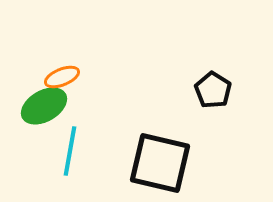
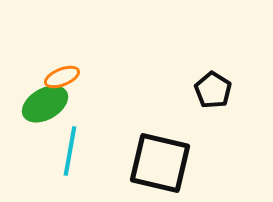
green ellipse: moved 1 px right, 2 px up
